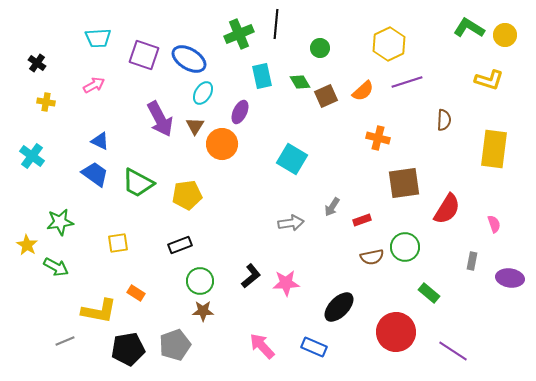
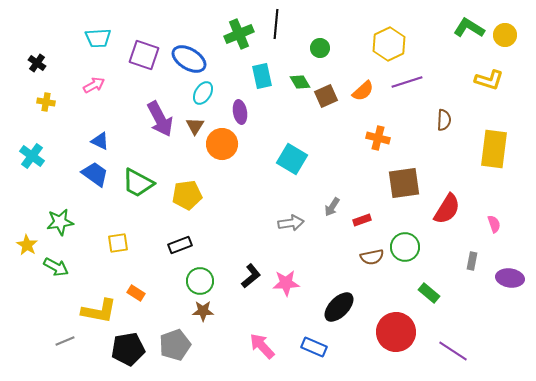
purple ellipse at (240, 112): rotated 35 degrees counterclockwise
